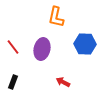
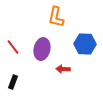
red arrow: moved 13 px up; rotated 24 degrees counterclockwise
